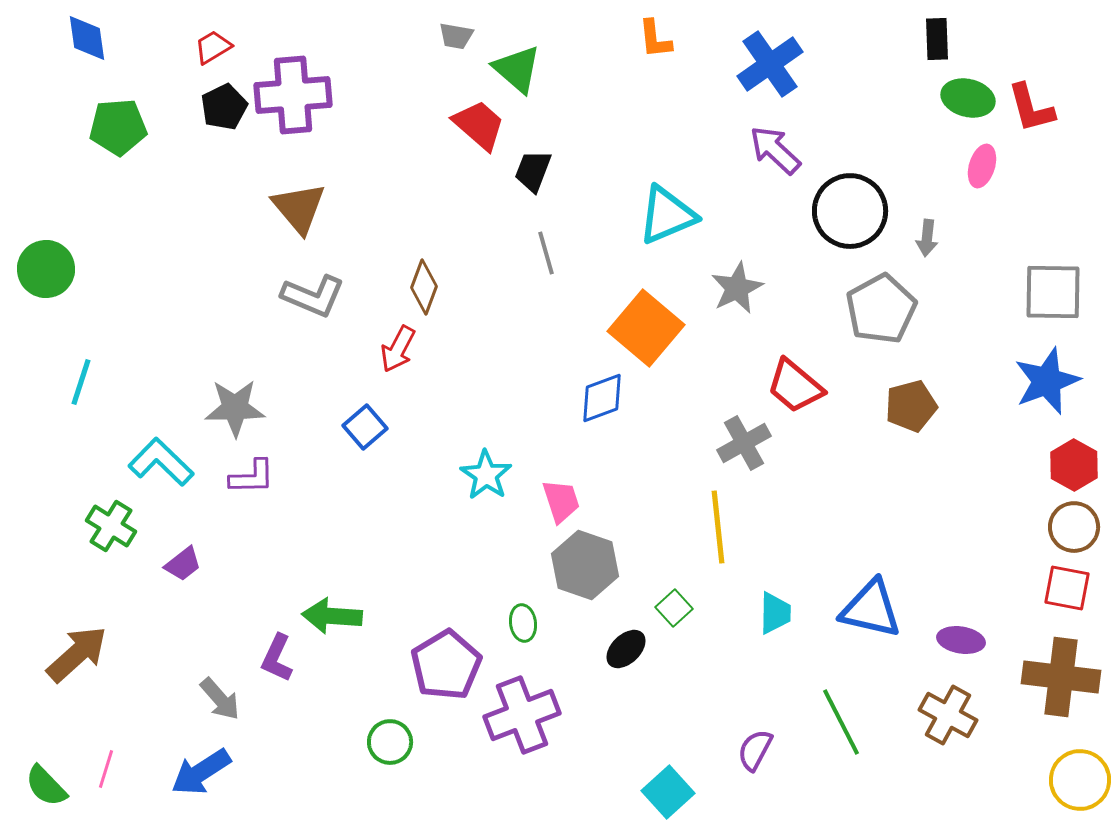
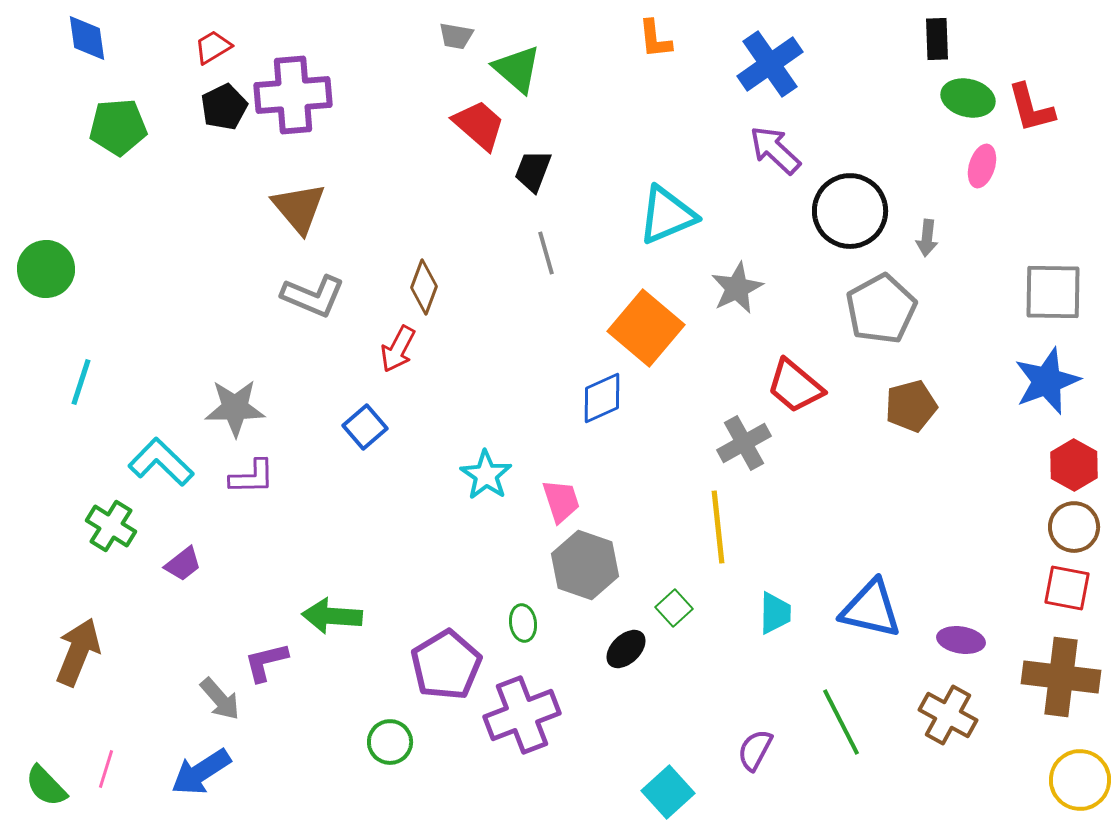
blue diamond at (602, 398): rotated 4 degrees counterclockwise
brown arrow at (77, 654): moved 1 px right, 2 px up; rotated 26 degrees counterclockwise
purple L-shape at (277, 658): moved 11 px left, 4 px down; rotated 51 degrees clockwise
